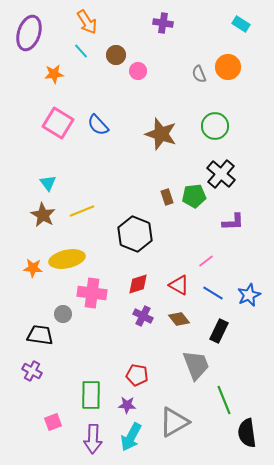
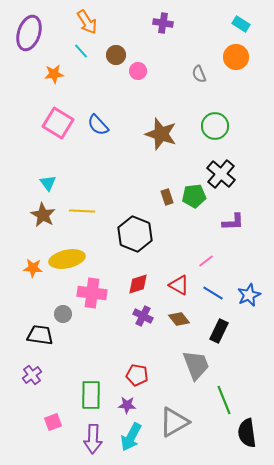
orange circle at (228, 67): moved 8 px right, 10 px up
yellow line at (82, 211): rotated 25 degrees clockwise
purple cross at (32, 371): moved 4 px down; rotated 24 degrees clockwise
